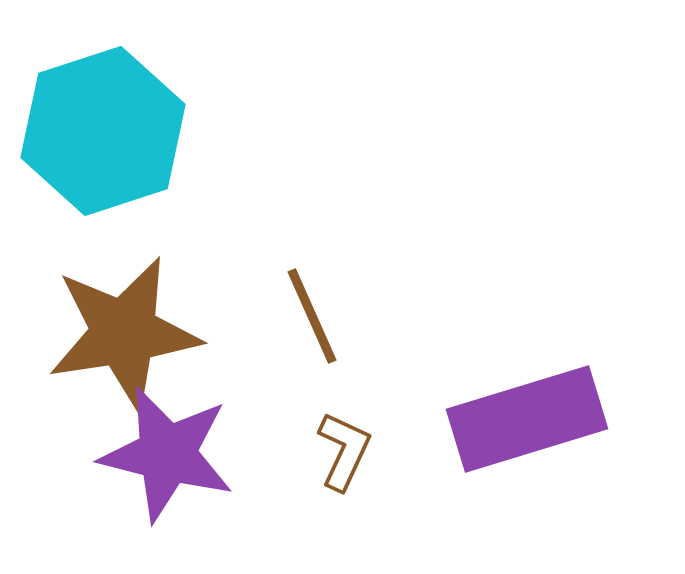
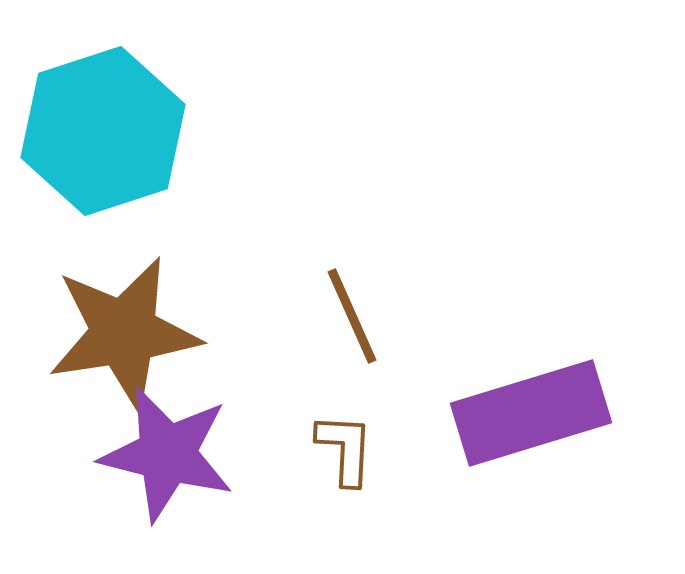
brown line: moved 40 px right
purple rectangle: moved 4 px right, 6 px up
brown L-shape: moved 1 px right, 2 px up; rotated 22 degrees counterclockwise
